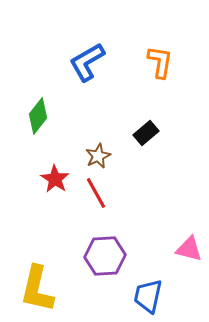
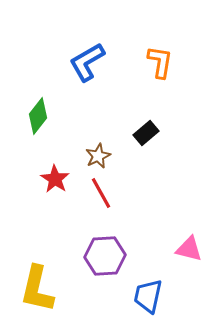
red line: moved 5 px right
